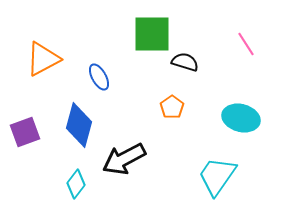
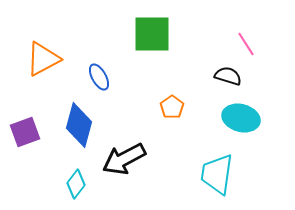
black semicircle: moved 43 px right, 14 px down
cyan trapezoid: moved 2 px up; rotated 27 degrees counterclockwise
